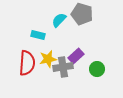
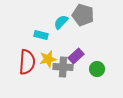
gray pentagon: moved 1 px right, 1 px down
cyan semicircle: moved 2 px right, 2 px down
cyan rectangle: moved 3 px right
red semicircle: moved 1 px up
gray cross: rotated 12 degrees clockwise
